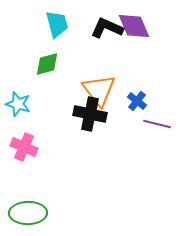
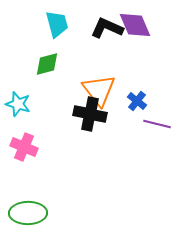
purple diamond: moved 1 px right, 1 px up
